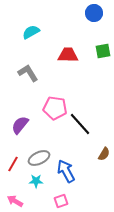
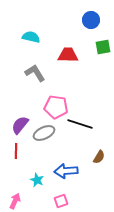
blue circle: moved 3 px left, 7 px down
cyan semicircle: moved 5 px down; rotated 42 degrees clockwise
green square: moved 4 px up
gray L-shape: moved 7 px right
pink pentagon: moved 1 px right, 1 px up
black line: rotated 30 degrees counterclockwise
brown semicircle: moved 5 px left, 3 px down
gray ellipse: moved 5 px right, 25 px up
red line: moved 3 px right, 13 px up; rotated 28 degrees counterclockwise
blue arrow: rotated 65 degrees counterclockwise
cyan star: moved 1 px right, 1 px up; rotated 24 degrees clockwise
pink arrow: rotated 84 degrees clockwise
